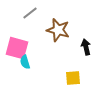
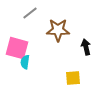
brown star: rotated 15 degrees counterclockwise
cyan semicircle: rotated 24 degrees clockwise
